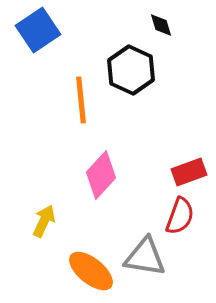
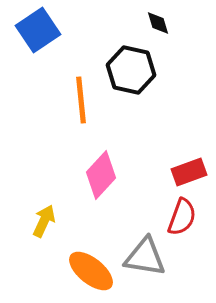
black diamond: moved 3 px left, 2 px up
black hexagon: rotated 12 degrees counterclockwise
red semicircle: moved 2 px right, 1 px down
